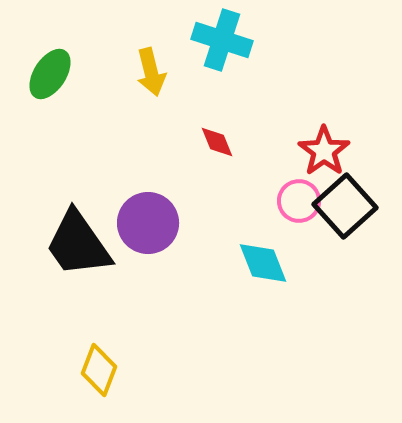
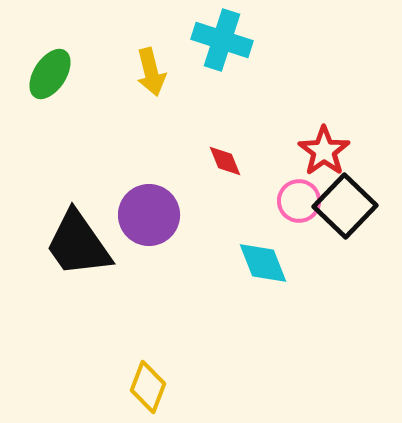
red diamond: moved 8 px right, 19 px down
black square: rotated 4 degrees counterclockwise
purple circle: moved 1 px right, 8 px up
yellow diamond: moved 49 px right, 17 px down
